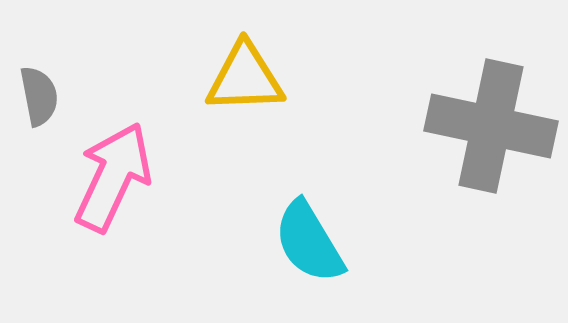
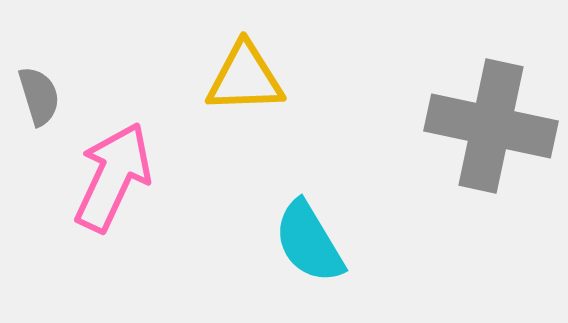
gray semicircle: rotated 6 degrees counterclockwise
